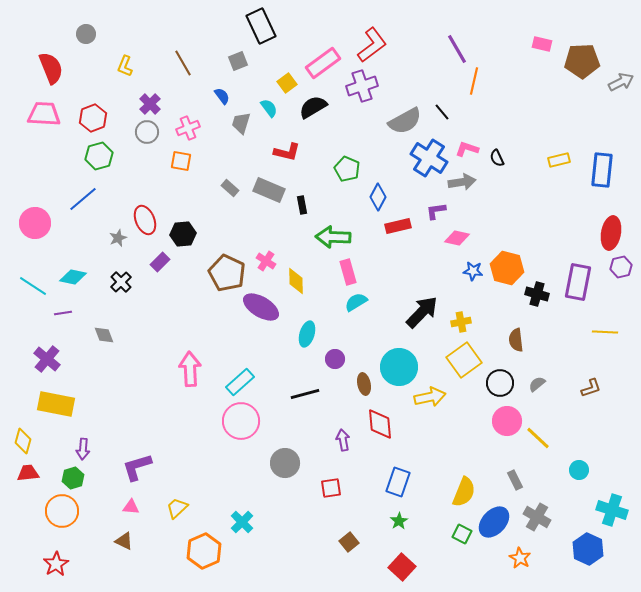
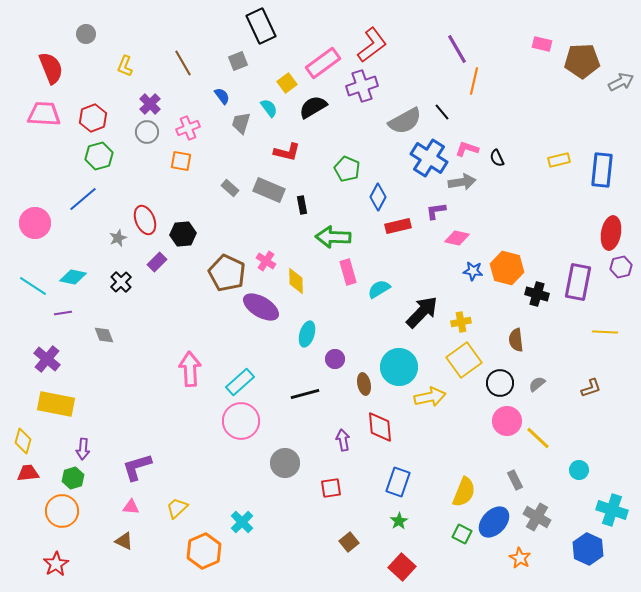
purple rectangle at (160, 262): moved 3 px left
cyan semicircle at (356, 302): moved 23 px right, 13 px up
red diamond at (380, 424): moved 3 px down
